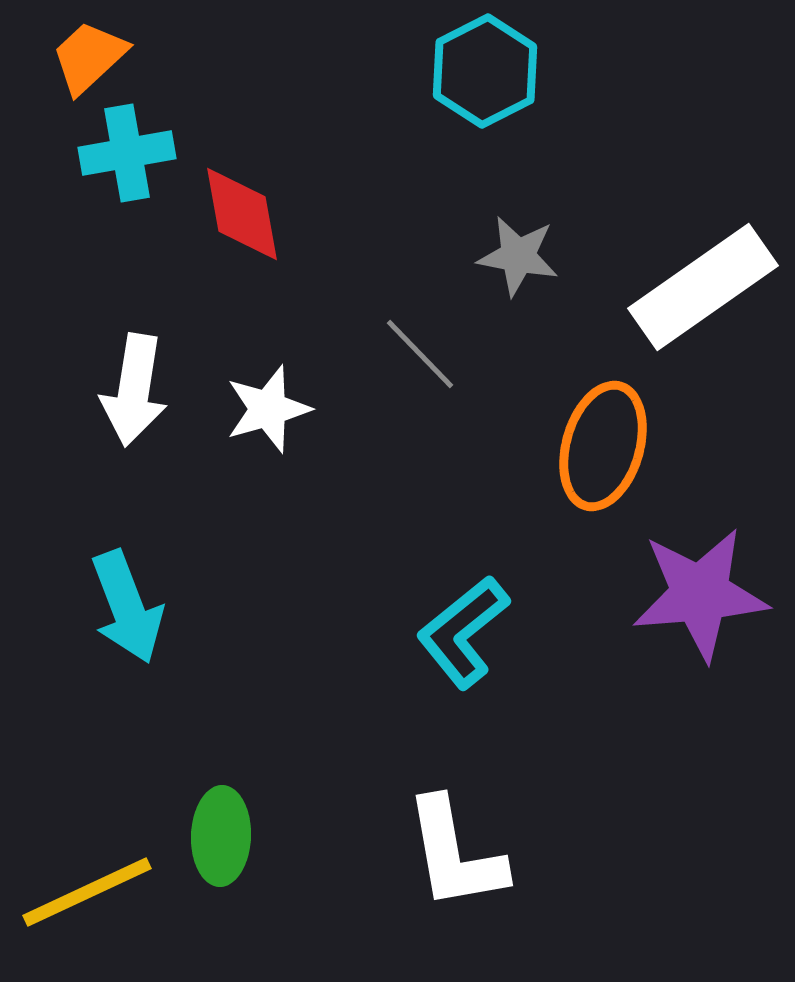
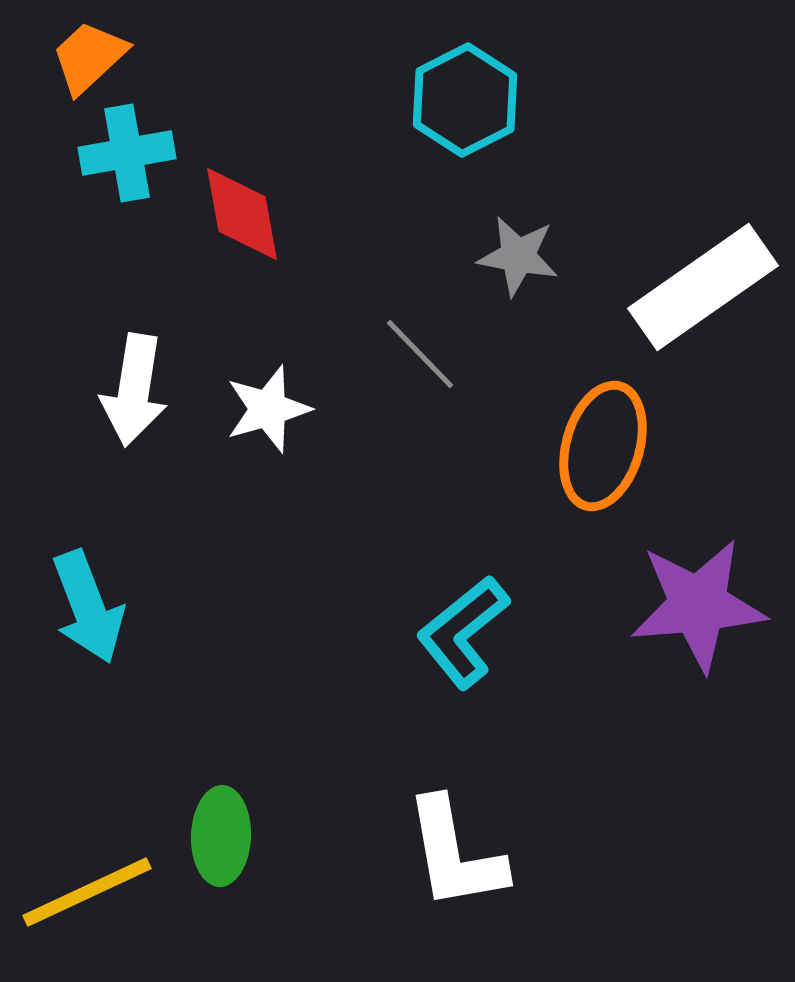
cyan hexagon: moved 20 px left, 29 px down
purple star: moved 2 px left, 11 px down
cyan arrow: moved 39 px left
